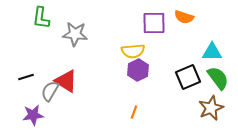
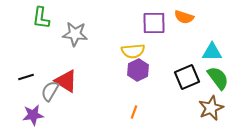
black square: moved 1 px left
